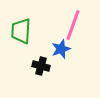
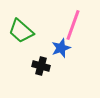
green trapezoid: rotated 52 degrees counterclockwise
blue star: moved 1 px up
